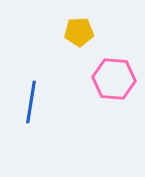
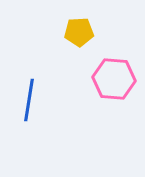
blue line: moved 2 px left, 2 px up
